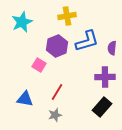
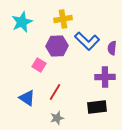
yellow cross: moved 4 px left, 3 px down
blue L-shape: rotated 60 degrees clockwise
purple hexagon: rotated 20 degrees clockwise
red line: moved 2 px left
blue triangle: moved 2 px right, 1 px up; rotated 24 degrees clockwise
black rectangle: moved 5 px left; rotated 42 degrees clockwise
gray star: moved 2 px right, 3 px down
